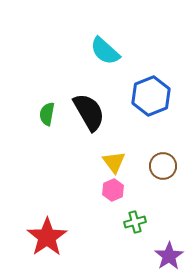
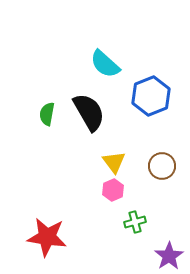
cyan semicircle: moved 13 px down
brown circle: moved 1 px left
red star: rotated 30 degrees counterclockwise
